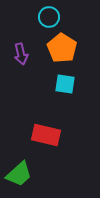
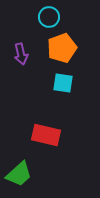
orange pentagon: rotated 20 degrees clockwise
cyan square: moved 2 px left, 1 px up
